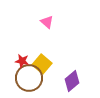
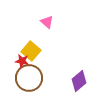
yellow square: moved 11 px left, 13 px up
purple diamond: moved 7 px right
